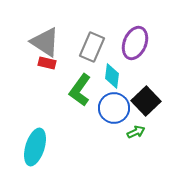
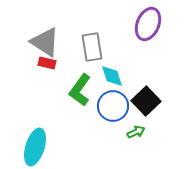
purple ellipse: moved 13 px right, 19 px up
gray rectangle: rotated 32 degrees counterclockwise
cyan diamond: rotated 25 degrees counterclockwise
blue circle: moved 1 px left, 2 px up
